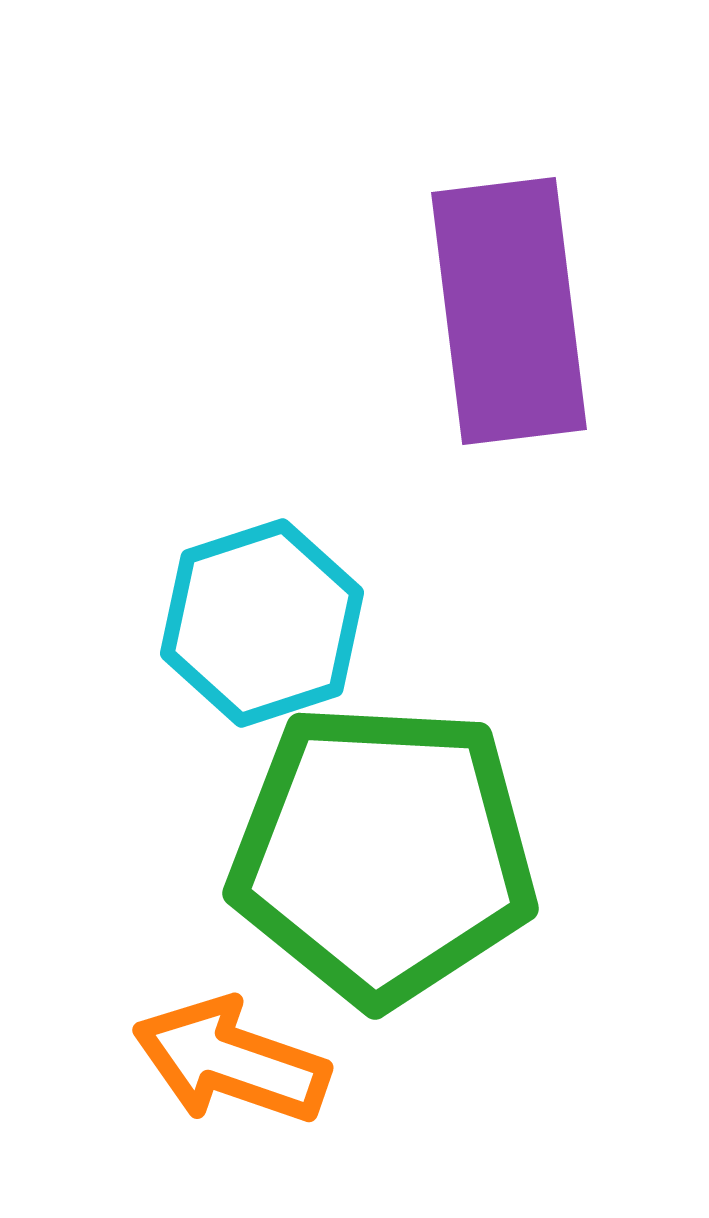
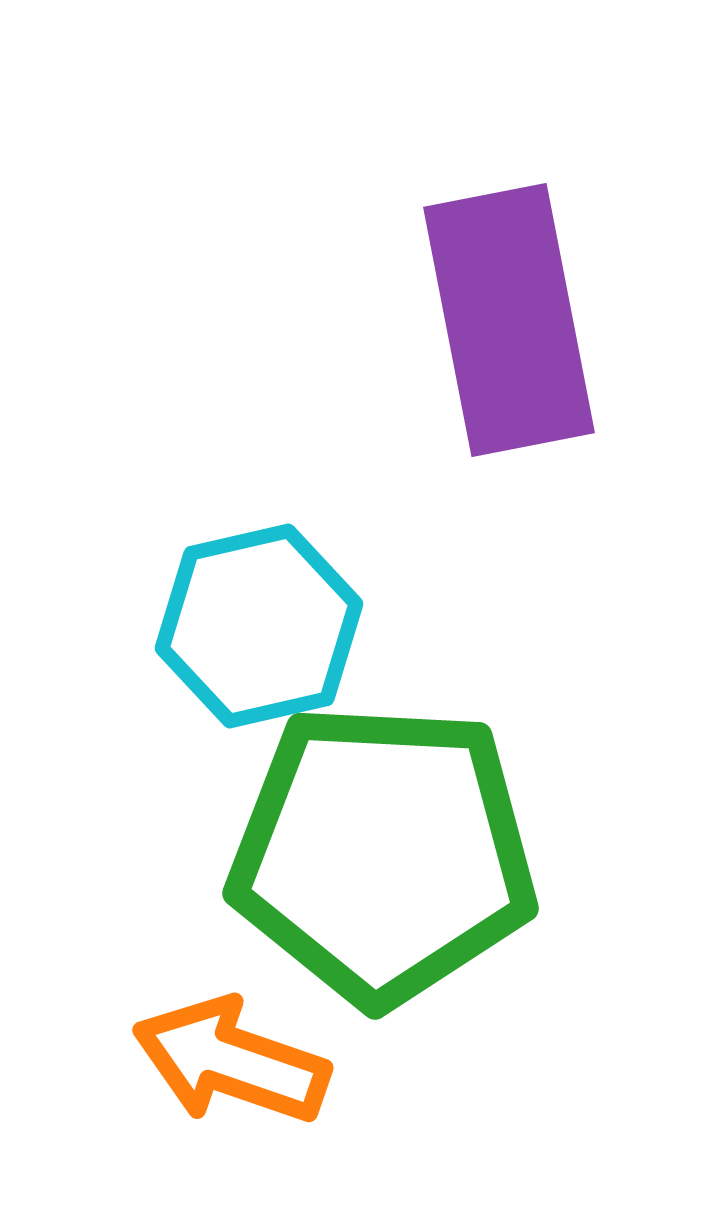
purple rectangle: moved 9 px down; rotated 4 degrees counterclockwise
cyan hexagon: moved 3 px left, 3 px down; rotated 5 degrees clockwise
